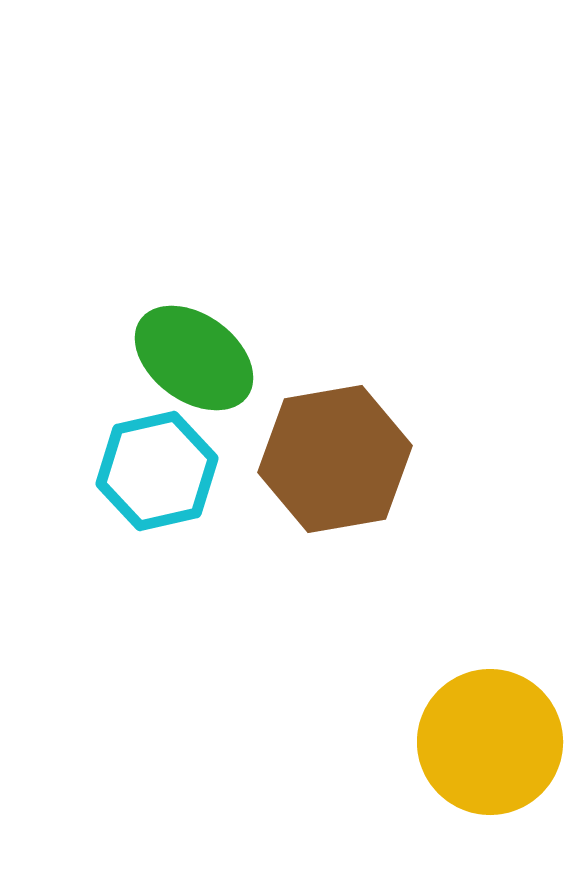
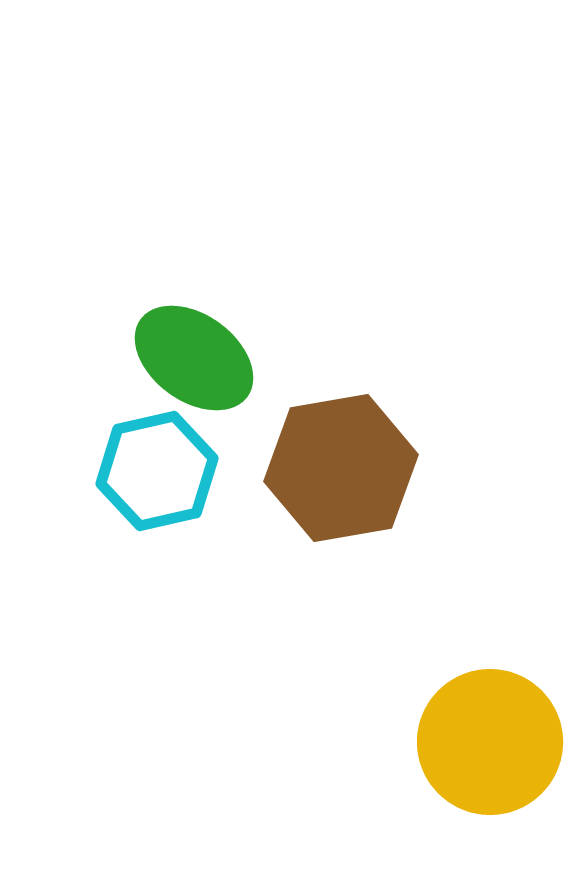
brown hexagon: moved 6 px right, 9 px down
